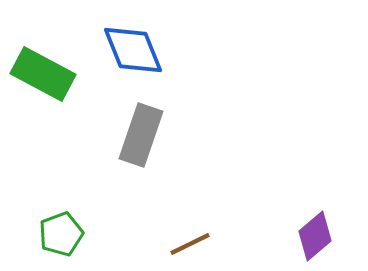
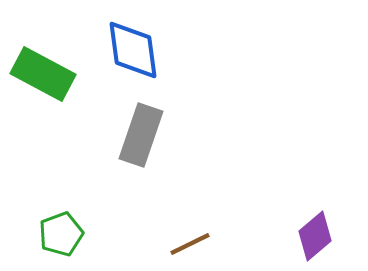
blue diamond: rotated 14 degrees clockwise
